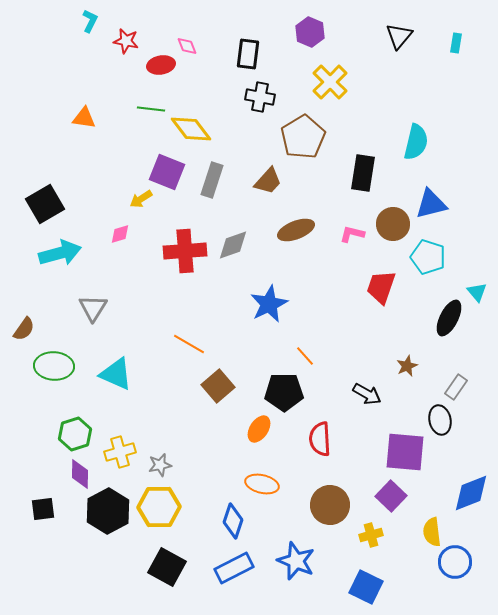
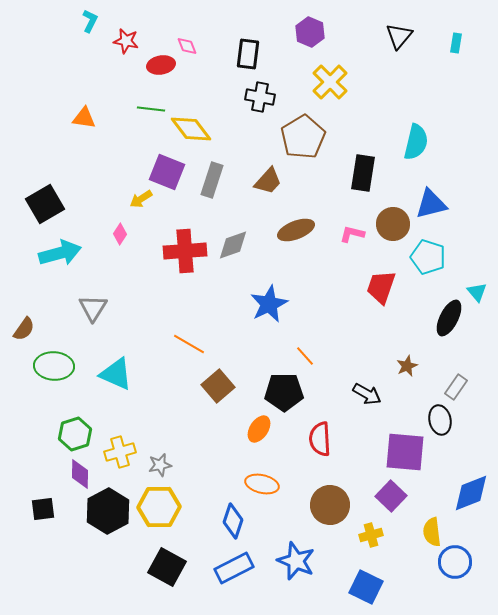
pink diamond at (120, 234): rotated 40 degrees counterclockwise
